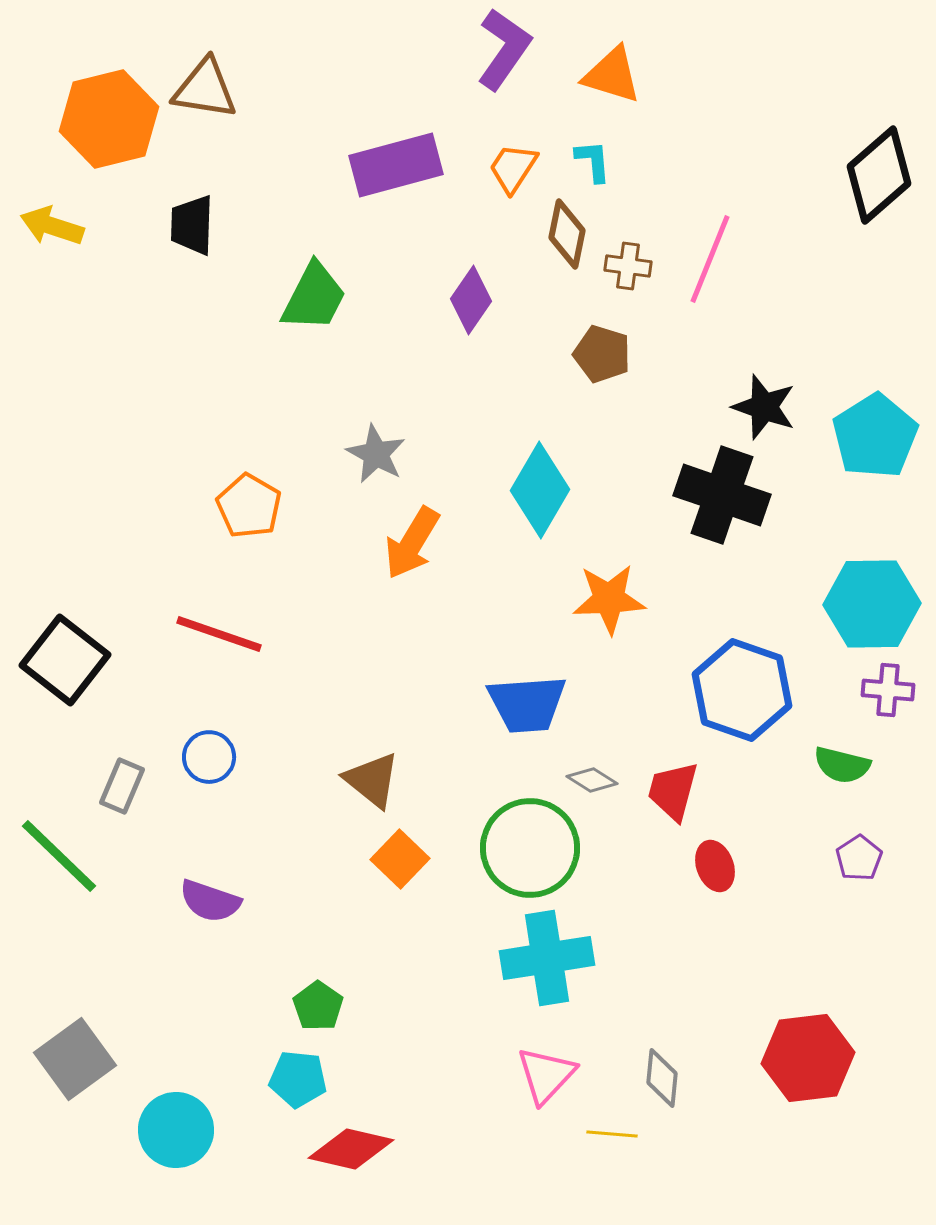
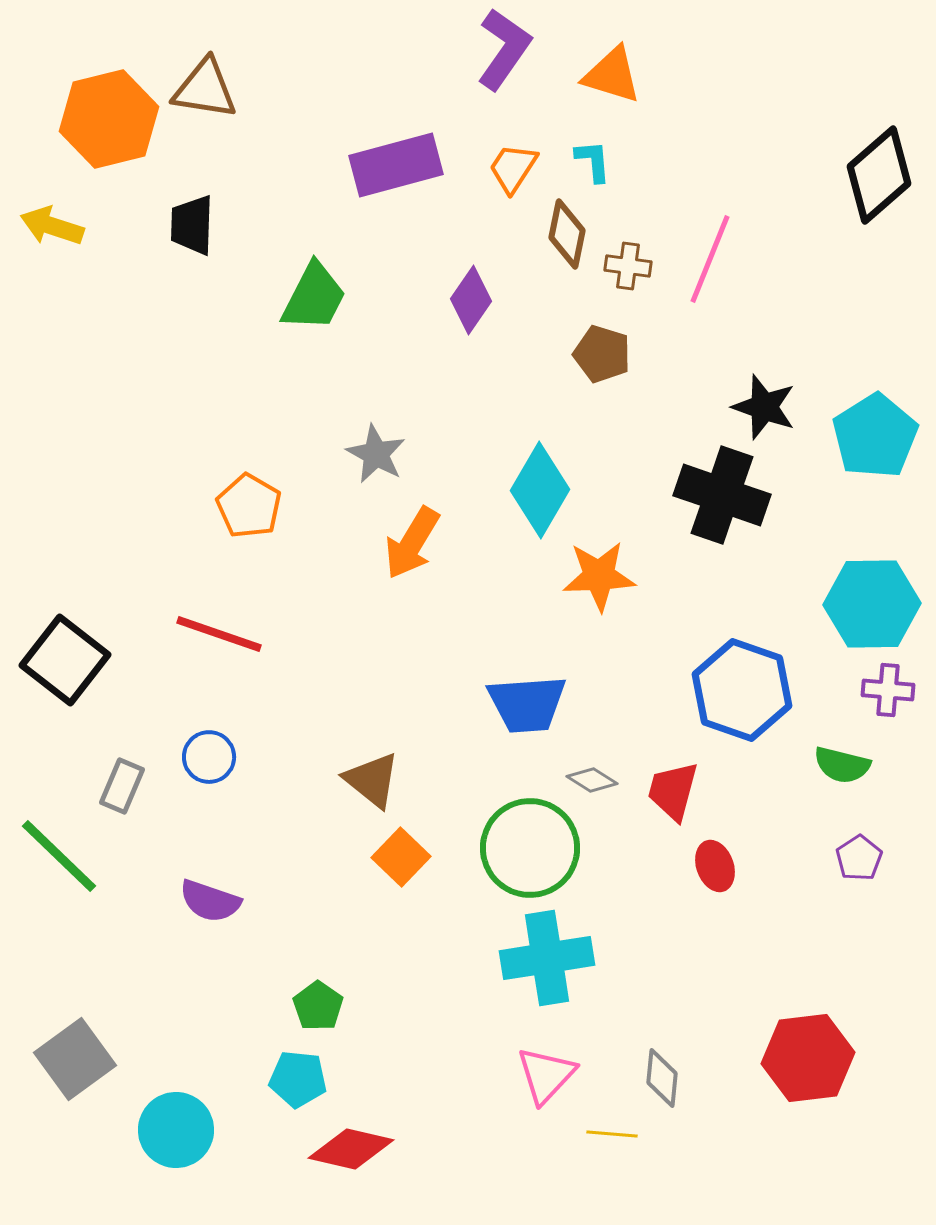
orange star at (609, 599): moved 10 px left, 23 px up
orange square at (400, 859): moved 1 px right, 2 px up
